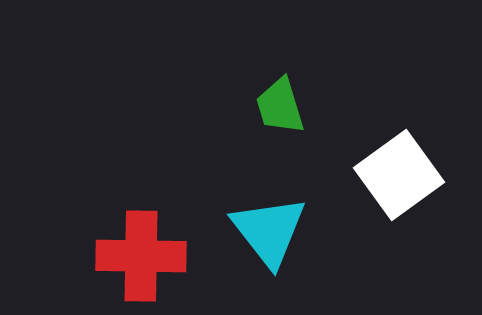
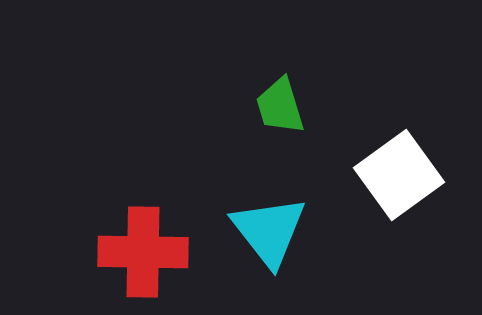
red cross: moved 2 px right, 4 px up
